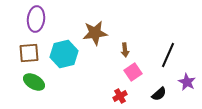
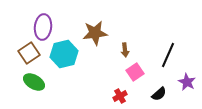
purple ellipse: moved 7 px right, 8 px down
brown square: rotated 30 degrees counterclockwise
pink square: moved 2 px right
